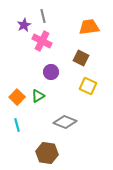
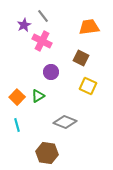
gray line: rotated 24 degrees counterclockwise
